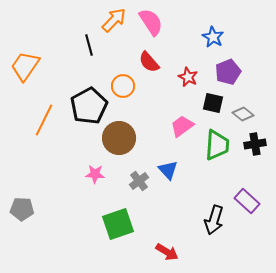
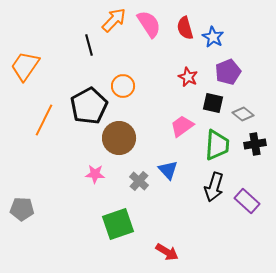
pink semicircle: moved 2 px left, 2 px down
red semicircle: moved 36 px right, 34 px up; rotated 25 degrees clockwise
gray cross: rotated 12 degrees counterclockwise
black arrow: moved 33 px up
